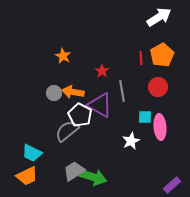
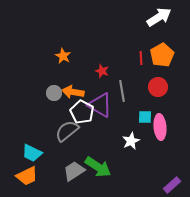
red star: rotated 16 degrees counterclockwise
white pentagon: moved 2 px right, 3 px up
green arrow: moved 5 px right, 10 px up; rotated 16 degrees clockwise
